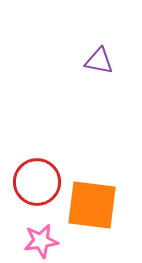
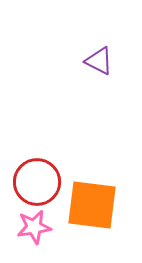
purple triangle: rotated 16 degrees clockwise
pink star: moved 7 px left, 14 px up
